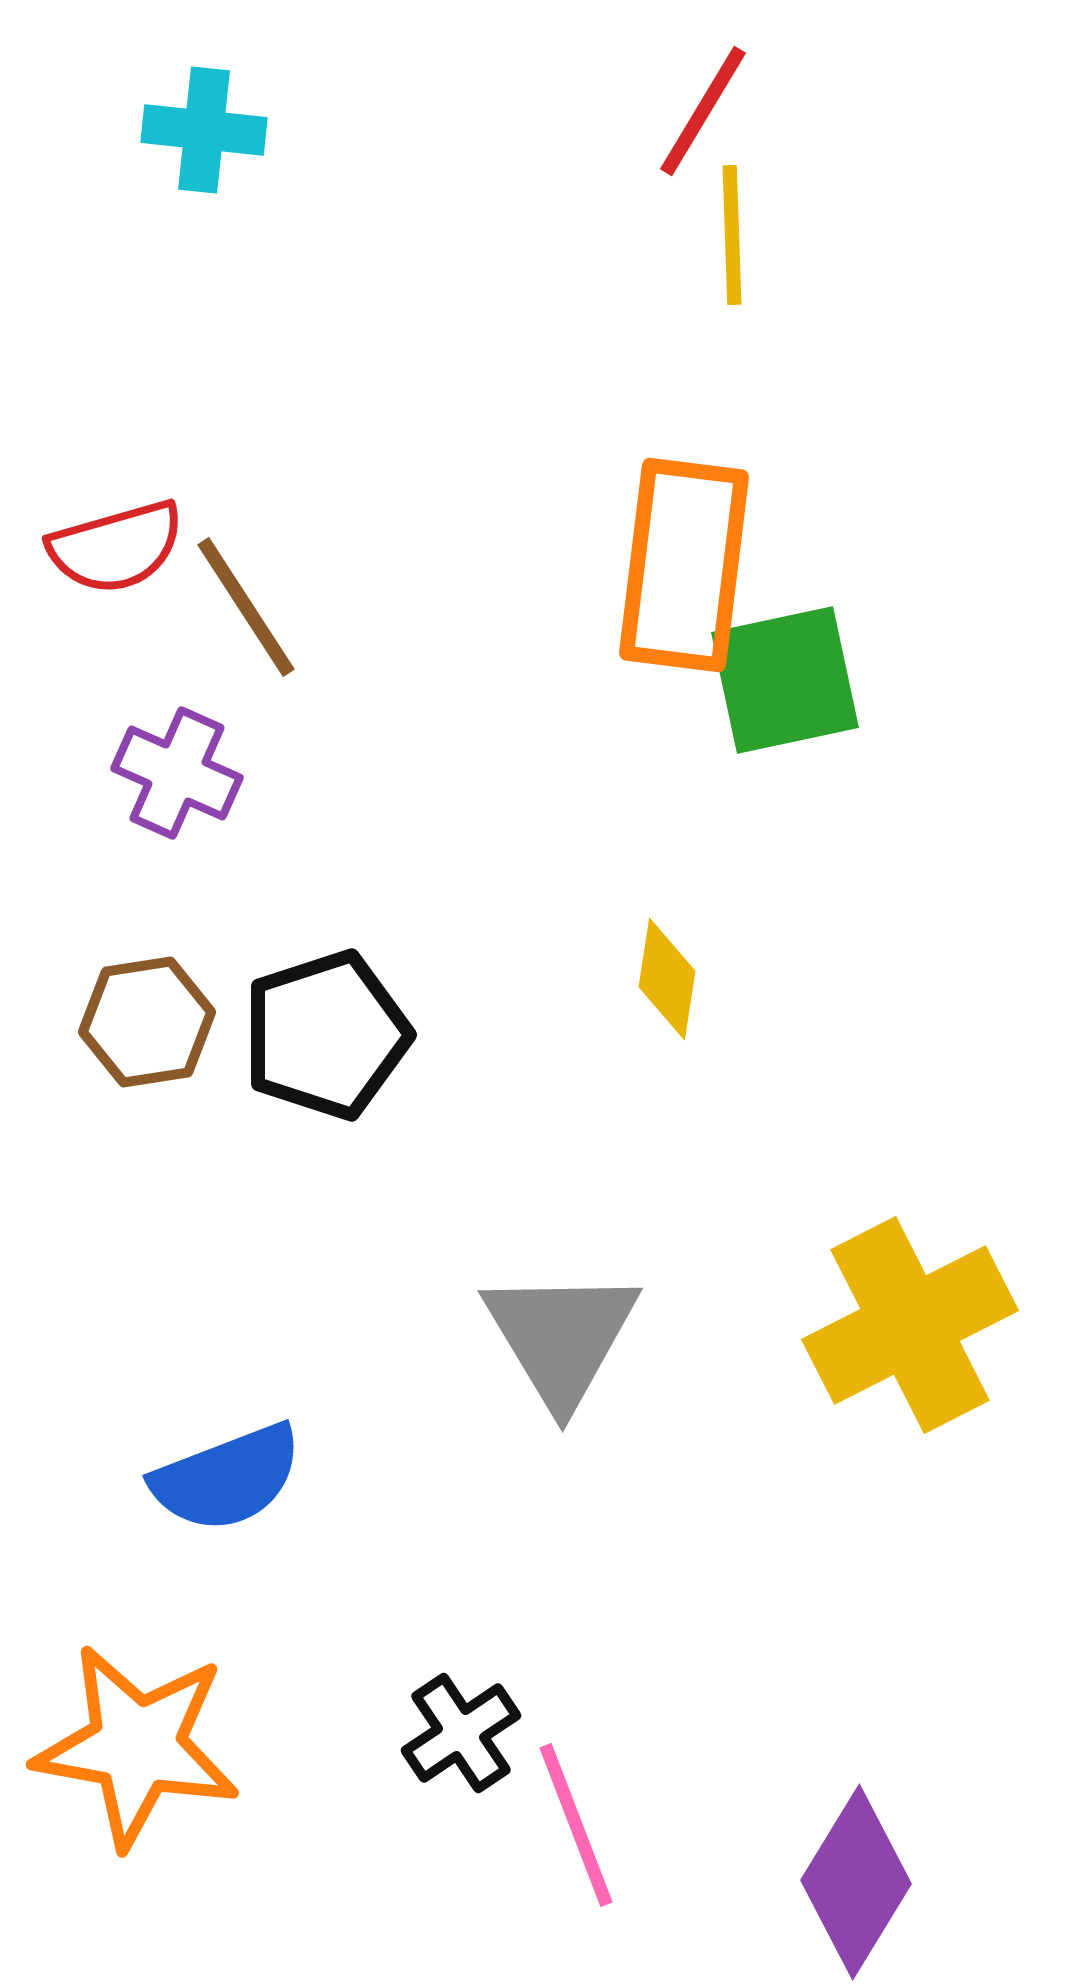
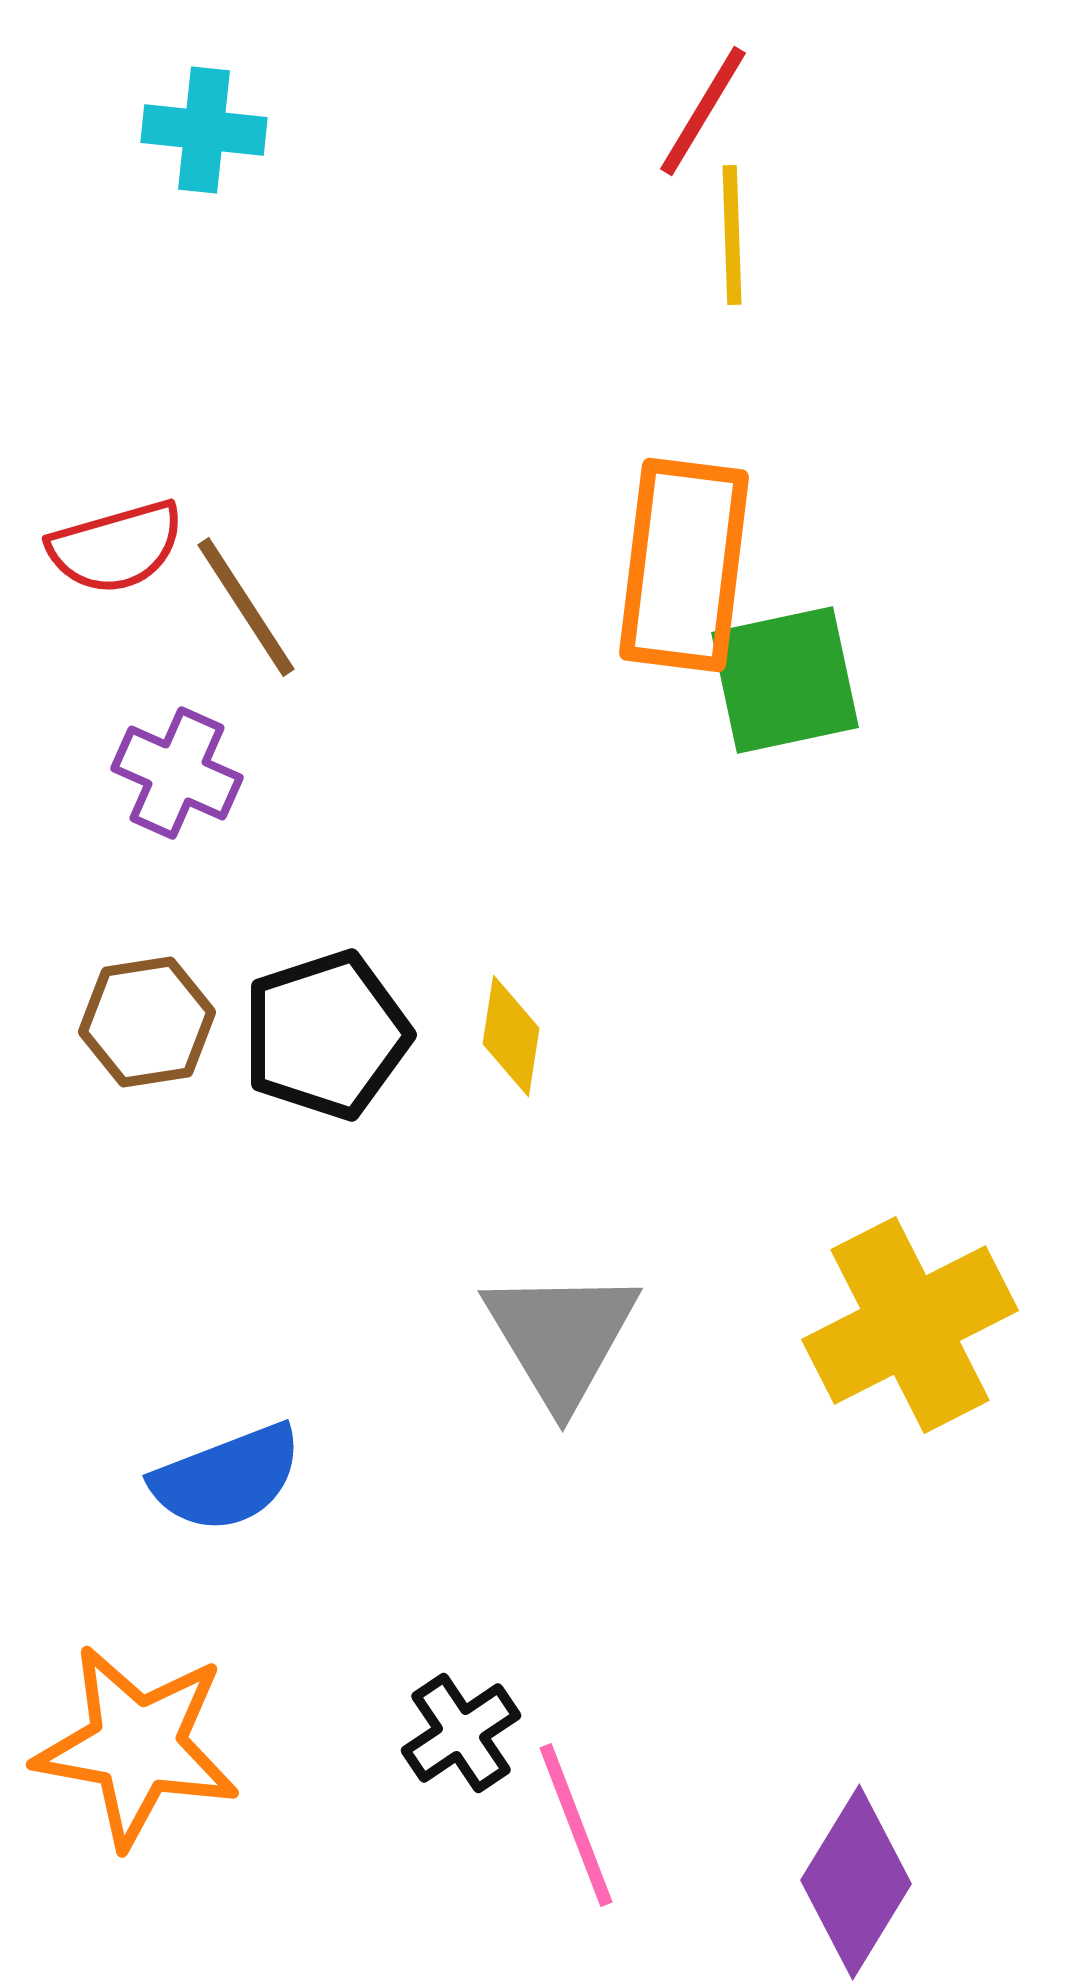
yellow diamond: moved 156 px left, 57 px down
